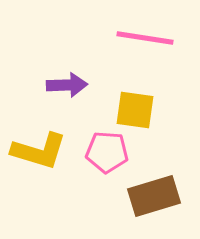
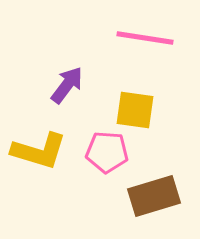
purple arrow: rotated 51 degrees counterclockwise
